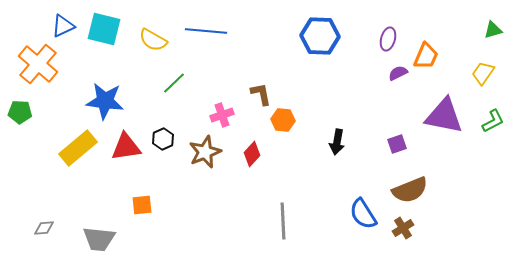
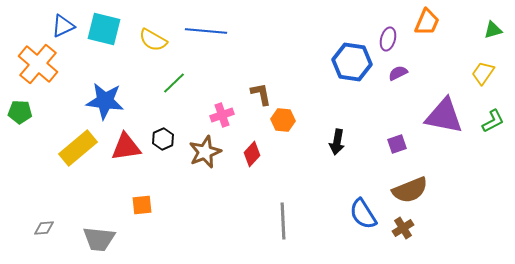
blue hexagon: moved 32 px right, 26 px down; rotated 6 degrees clockwise
orange trapezoid: moved 1 px right, 34 px up
